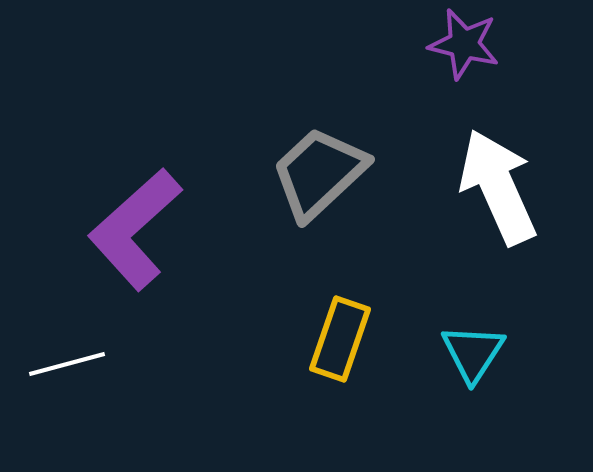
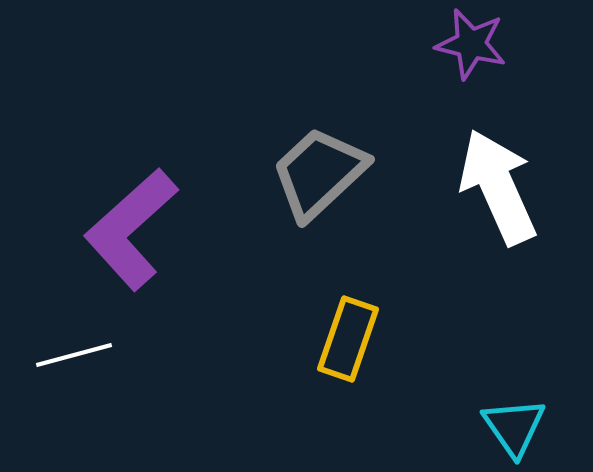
purple star: moved 7 px right
purple L-shape: moved 4 px left
yellow rectangle: moved 8 px right
cyan triangle: moved 41 px right, 74 px down; rotated 8 degrees counterclockwise
white line: moved 7 px right, 9 px up
